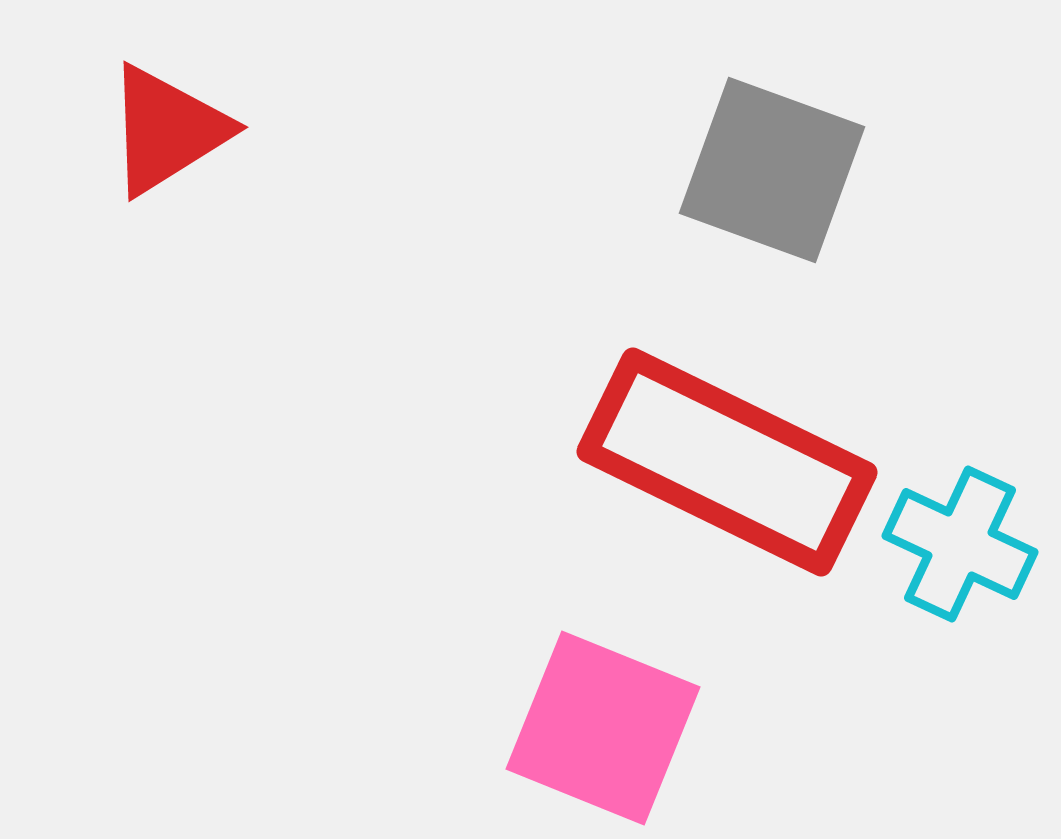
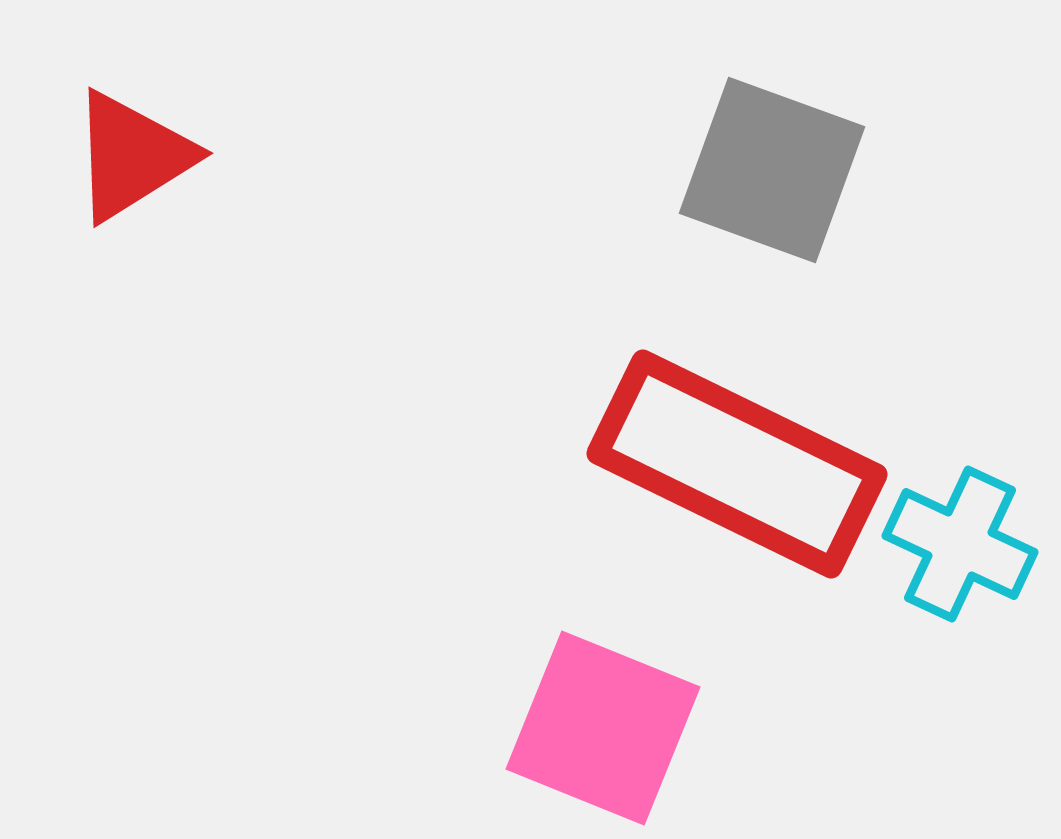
red triangle: moved 35 px left, 26 px down
red rectangle: moved 10 px right, 2 px down
